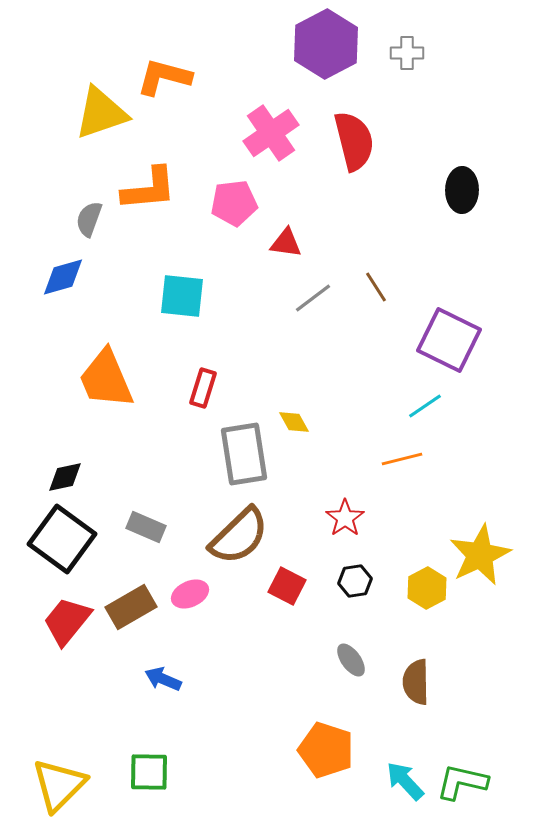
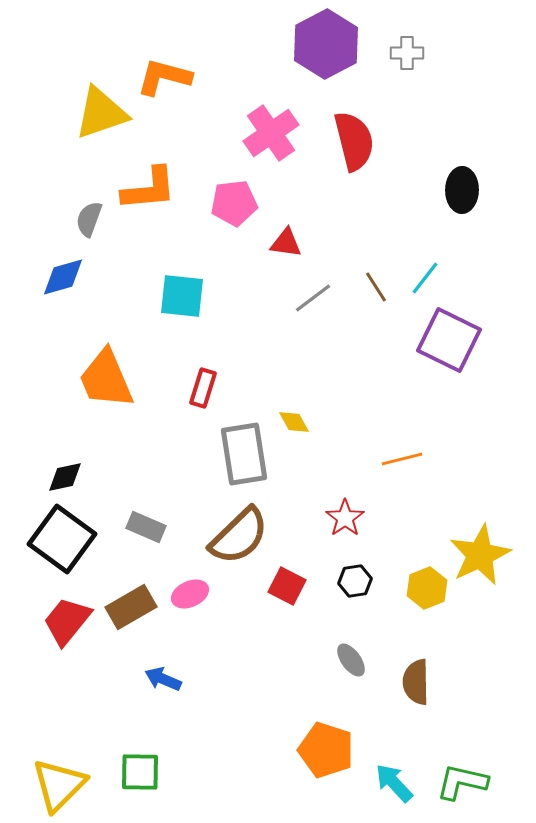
cyan line at (425, 406): moved 128 px up; rotated 18 degrees counterclockwise
yellow hexagon at (427, 588): rotated 6 degrees clockwise
green square at (149, 772): moved 9 px left
cyan arrow at (405, 781): moved 11 px left, 2 px down
